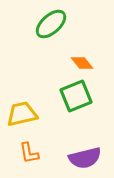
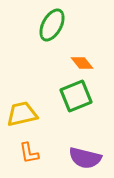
green ellipse: moved 1 px right, 1 px down; rotated 20 degrees counterclockwise
purple semicircle: rotated 28 degrees clockwise
